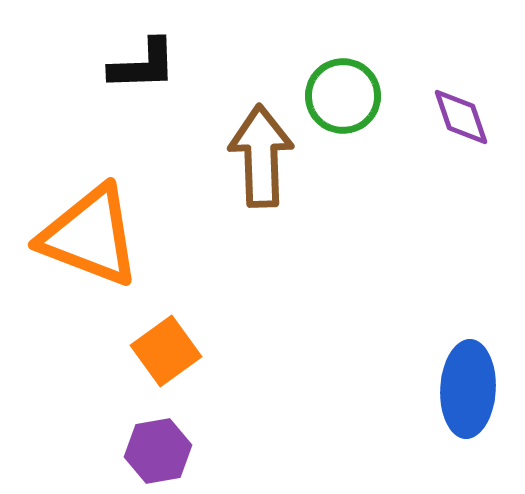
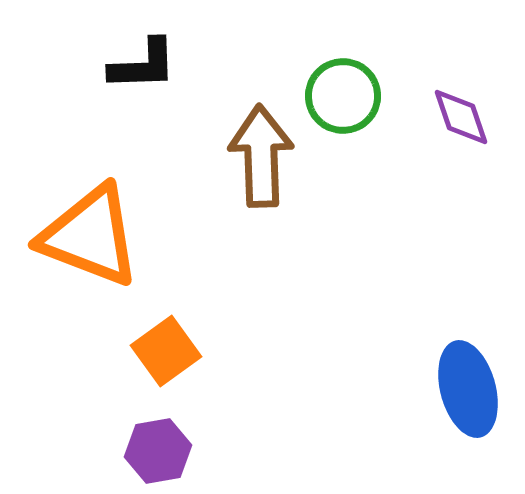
blue ellipse: rotated 18 degrees counterclockwise
